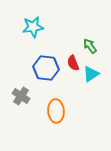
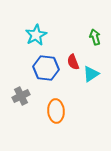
cyan star: moved 3 px right, 8 px down; rotated 20 degrees counterclockwise
green arrow: moved 5 px right, 9 px up; rotated 21 degrees clockwise
red semicircle: moved 1 px up
gray cross: rotated 30 degrees clockwise
